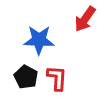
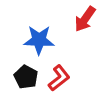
red L-shape: moved 2 px right; rotated 48 degrees clockwise
